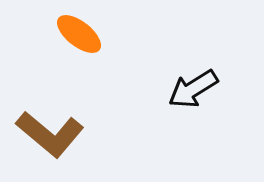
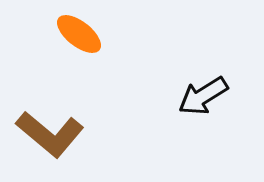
black arrow: moved 10 px right, 7 px down
